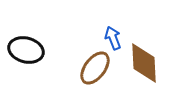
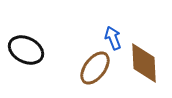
black ellipse: rotated 12 degrees clockwise
